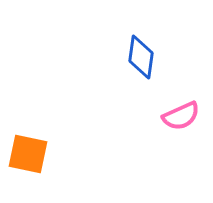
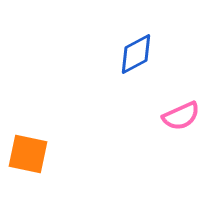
blue diamond: moved 5 px left, 3 px up; rotated 54 degrees clockwise
